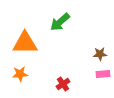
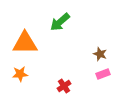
brown star: rotated 24 degrees clockwise
pink rectangle: rotated 16 degrees counterclockwise
red cross: moved 1 px right, 2 px down
